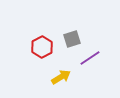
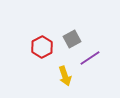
gray square: rotated 12 degrees counterclockwise
yellow arrow: moved 4 px right, 1 px up; rotated 102 degrees clockwise
